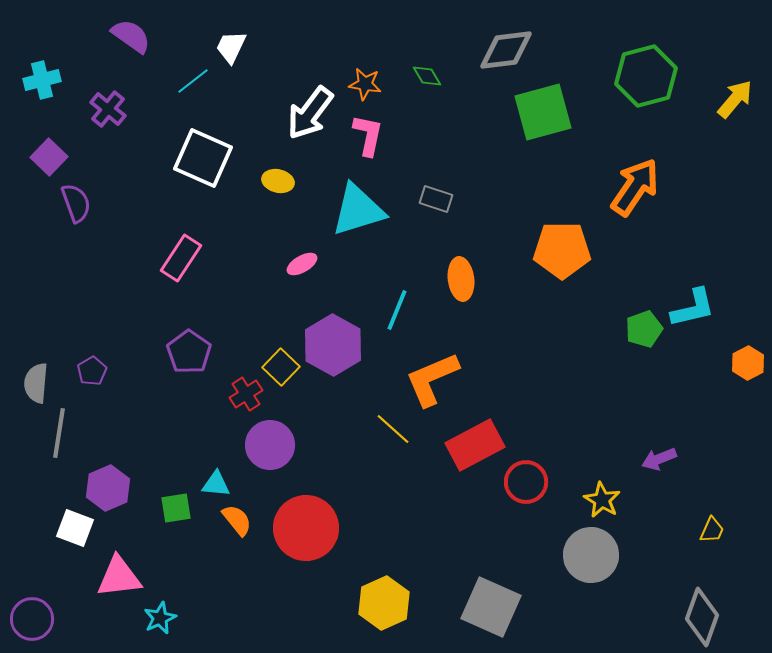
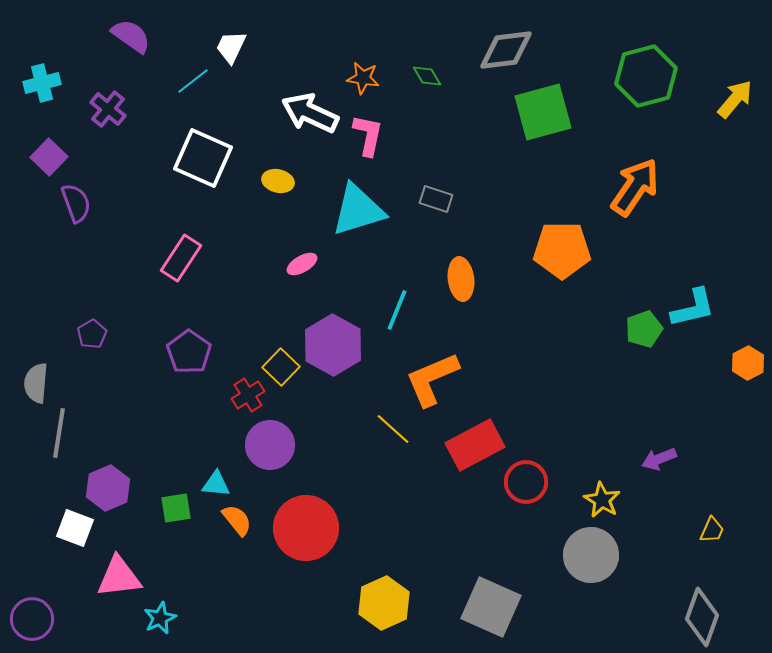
cyan cross at (42, 80): moved 3 px down
orange star at (365, 84): moved 2 px left, 6 px up
white arrow at (310, 113): rotated 78 degrees clockwise
purple pentagon at (92, 371): moved 37 px up
red cross at (246, 394): moved 2 px right, 1 px down
